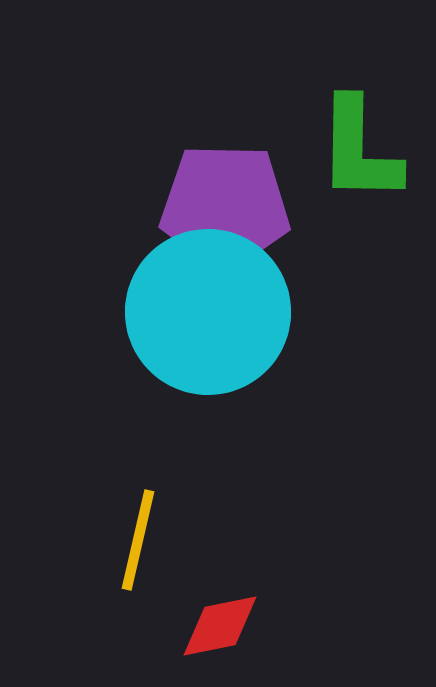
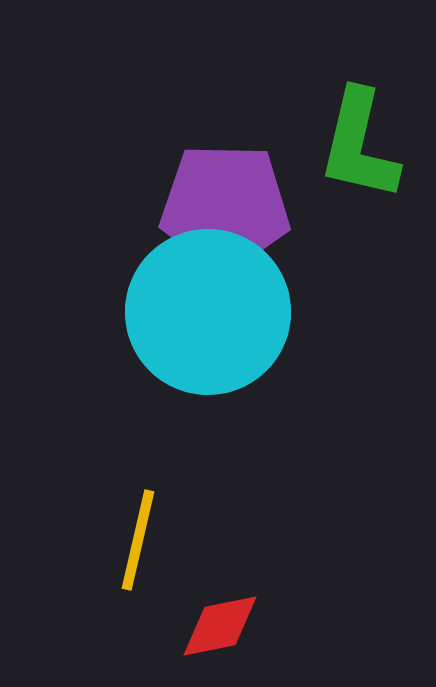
green L-shape: moved 5 px up; rotated 12 degrees clockwise
